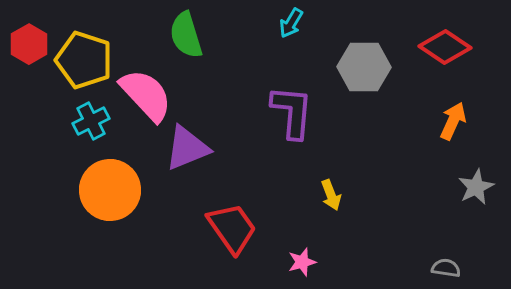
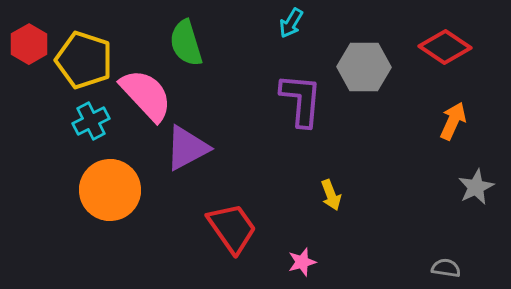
green semicircle: moved 8 px down
purple L-shape: moved 9 px right, 12 px up
purple triangle: rotated 6 degrees counterclockwise
